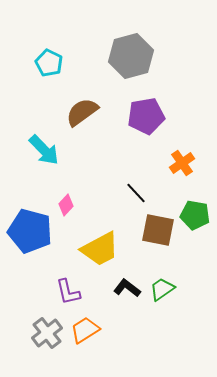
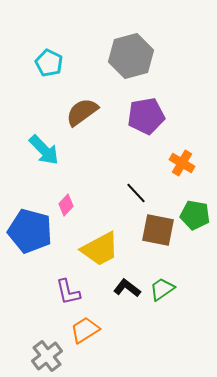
orange cross: rotated 25 degrees counterclockwise
gray cross: moved 23 px down
